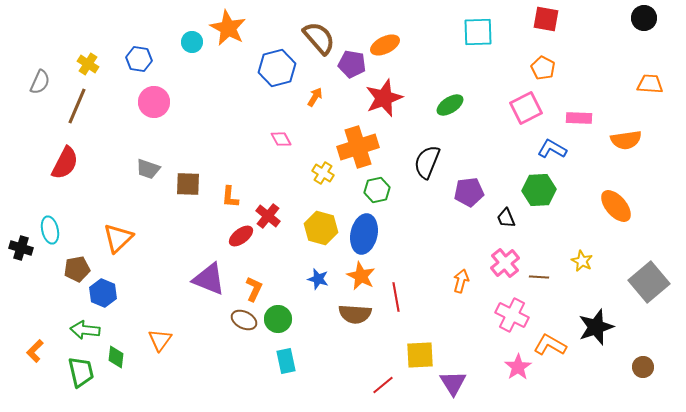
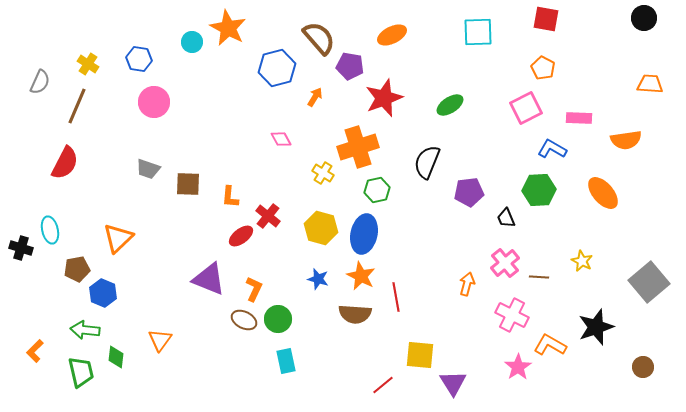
orange ellipse at (385, 45): moved 7 px right, 10 px up
purple pentagon at (352, 64): moved 2 px left, 2 px down
orange ellipse at (616, 206): moved 13 px left, 13 px up
orange arrow at (461, 281): moved 6 px right, 3 px down
yellow square at (420, 355): rotated 8 degrees clockwise
